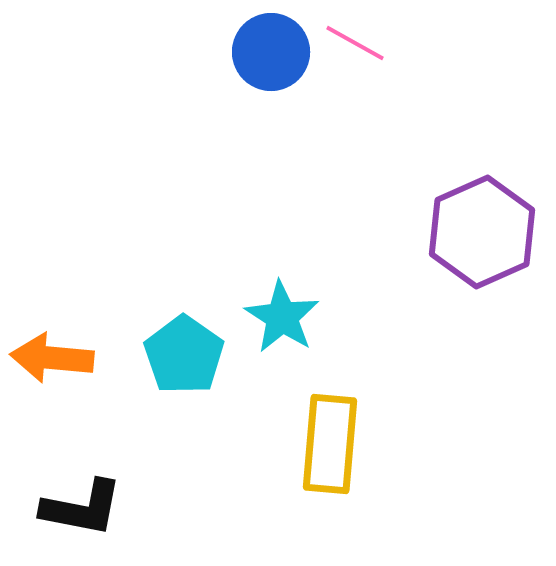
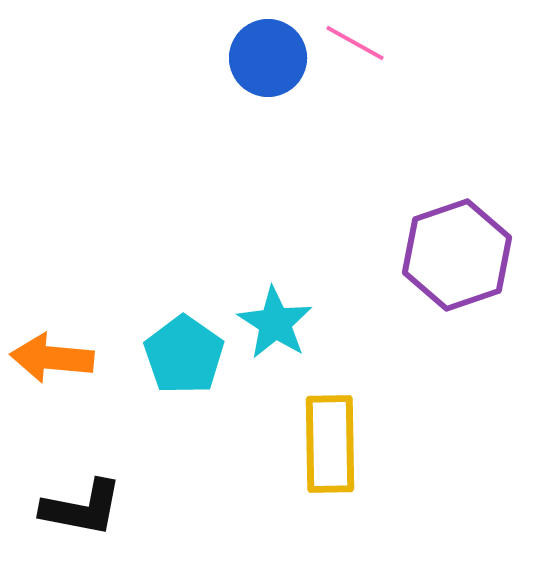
blue circle: moved 3 px left, 6 px down
purple hexagon: moved 25 px left, 23 px down; rotated 5 degrees clockwise
cyan star: moved 7 px left, 6 px down
yellow rectangle: rotated 6 degrees counterclockwise
